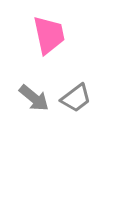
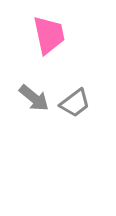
gray trapezoid: moved 1 px left, 5 px down
